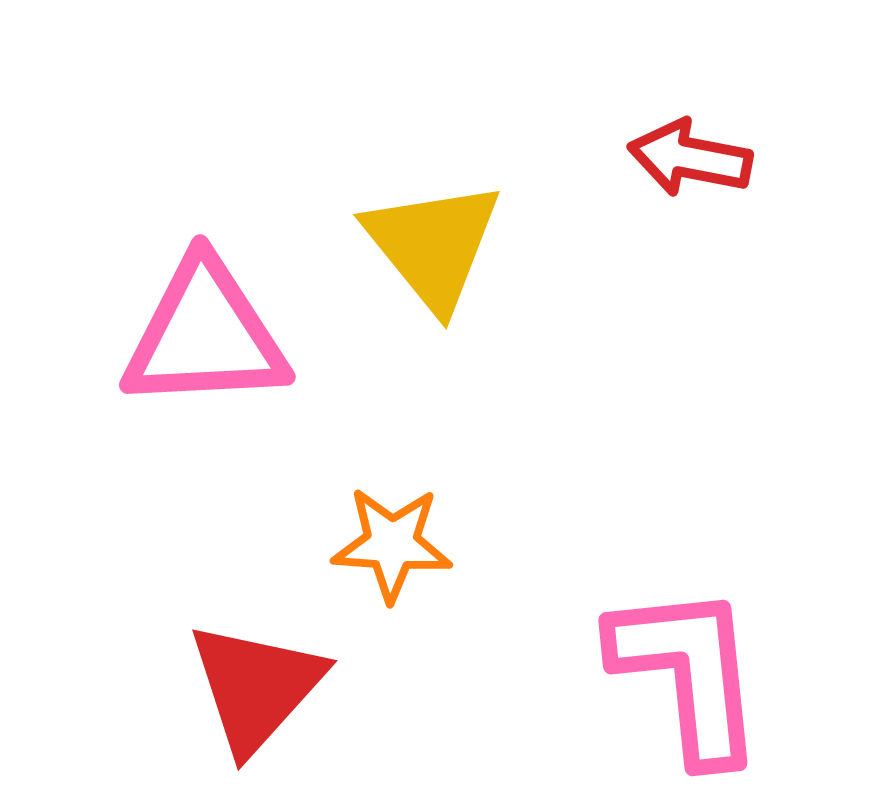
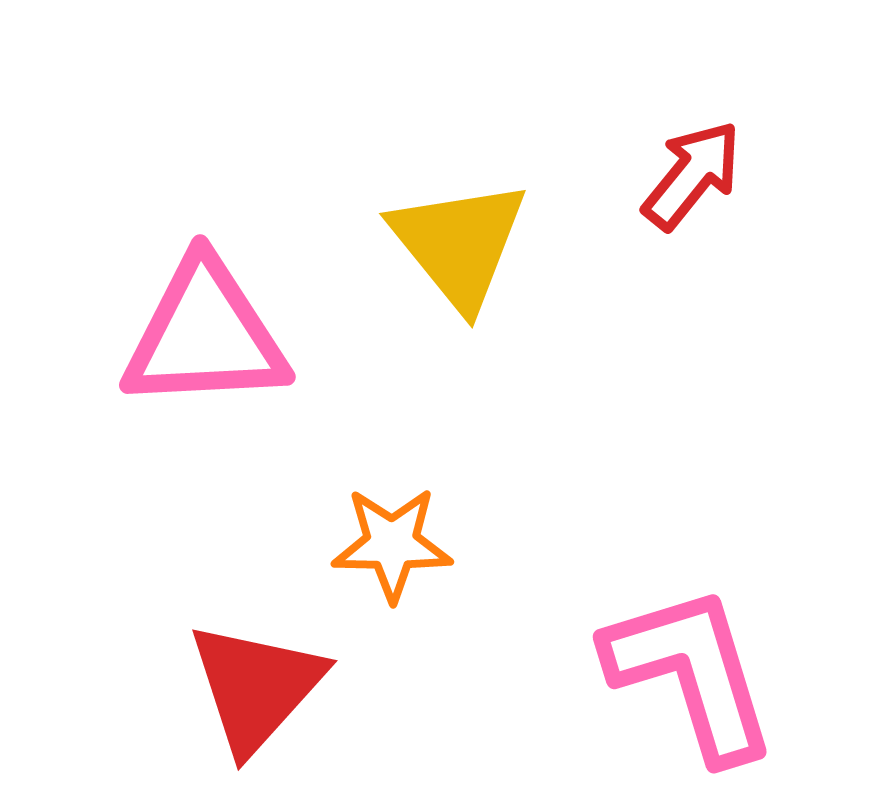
red arrow: moved 2 px right, 17 px down; rotated 118 degrees clockwise
yellow triangle: moved 26 px right, 1 px up
orange star: rotated 3 degrees counterclockwise
pink L-shape: moved 3 px right; rotated 11 degrees counterclockwise
